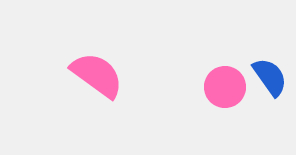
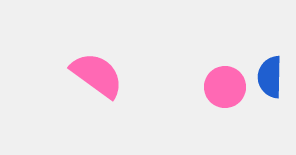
blue semicircle: rotated 144 degrees counterclockwise
